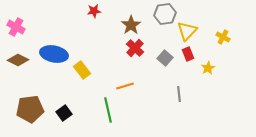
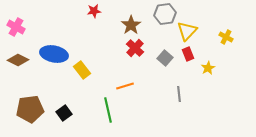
yellow cross: moved 3 px right
